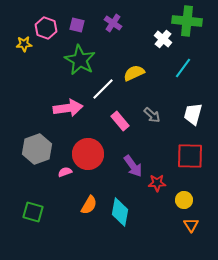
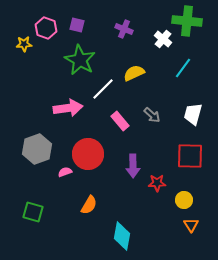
purple cross: moved 11 px right, 6 px down; rotated 12 degrees counterclockwise
purple arrow: rotated 35 degrees clockwise
cyan diamond: moved 2 px right, 24 px down
